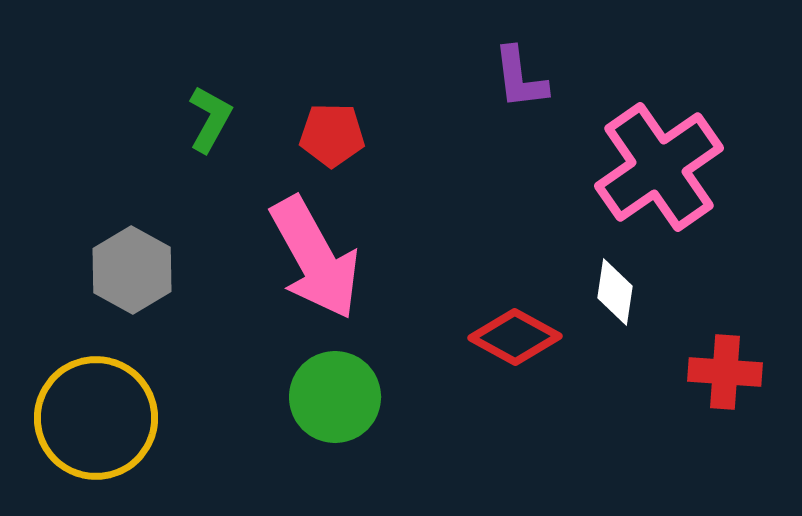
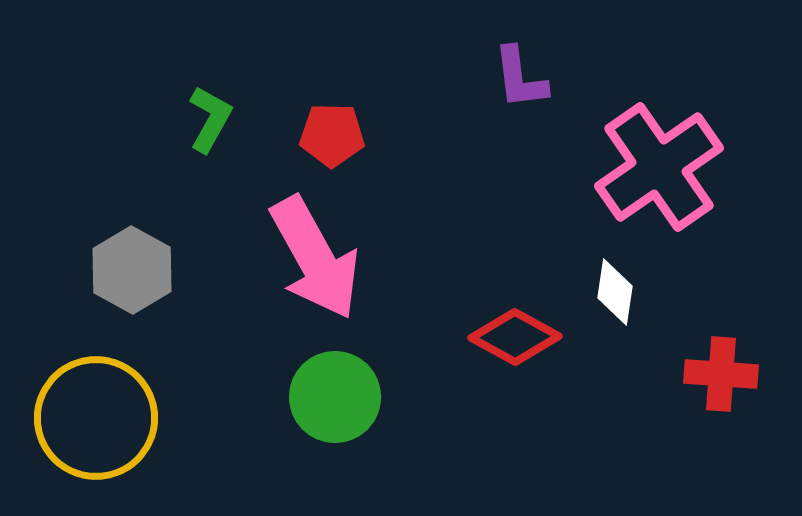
red cross: moved 4 px left, 2 px down
